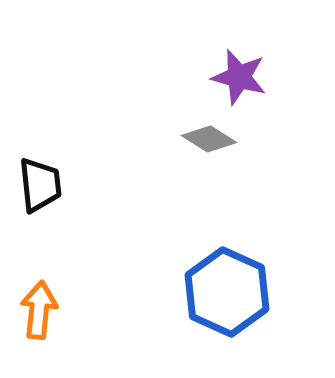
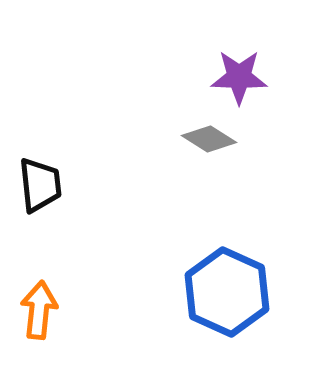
purple star: rotated 14 degrees counterclockwise
